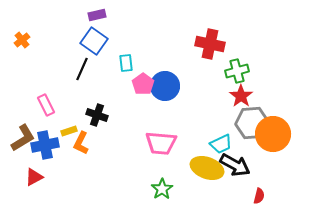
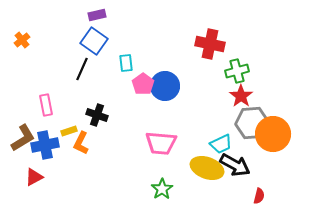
pink rectangle: rotated 15 degrees clockwise
